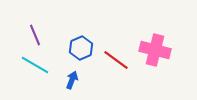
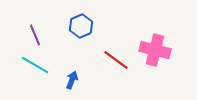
blue hexagon: moved 22 px up
